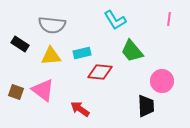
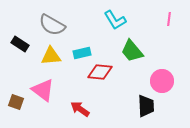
gray semicircle: rotated 24 degrees clockwise
brown square: moved 10 px down
